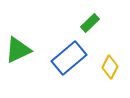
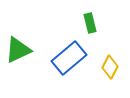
green rectangle: rotated 60 degrees counterclockwise
